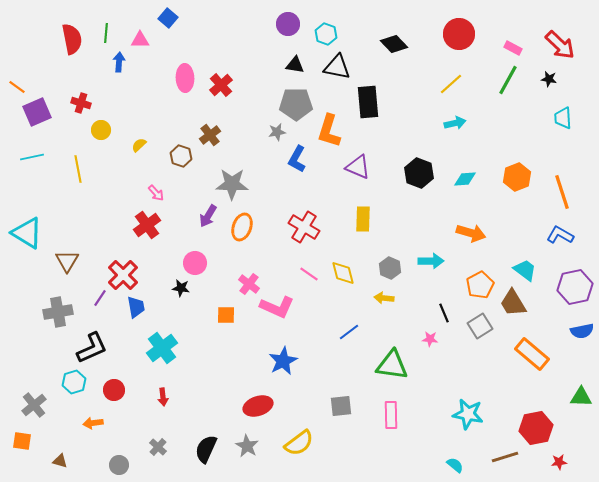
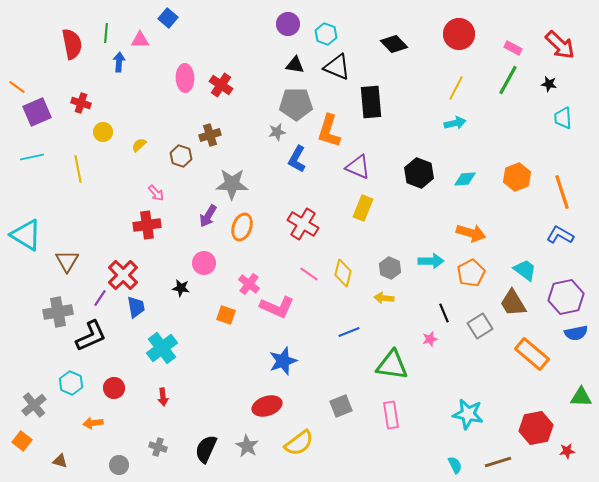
red semicircle at (72, 39): moved 5 px down
black triangle at (337, 67): rotated 12 degrees clockwise
black star at (549, 79): moved 5 px down
yellow line at (451, 84): moved 5 px right, 4 px down; rotated 20 degrees counterclockwise
red cross at (221, 85): rotated 15 degrees counterclockwise
black rectangle at (368, 102): moved 3 px right
yellow circle at (101, 130): moved 2 px right, 2 px down
brown cross at (210, 135): rotated 20 degrees clockwise
yellow rectangle at (363, 219): moved 11 px up; rotated 20 degrees clockwise
red cross at (147, 225): rotated 28 degrees clockwise
red cross at (304, 227): moved 1 px left, 3 px up
cyan triangle at (27, 233): moved 1 px left, 2 px down
pink circle at (195, 263): moved 9 px right
yellow diamond at (343, 273): rotated 28 degrees clockwise
orange pentagon at (480, 285): moved 9 px left, 12 px up
purple hexagon at (575, 287): moved 9 px left, 10 px down
orange square at (226, 315): rotated 18 degrees clockwise
blue semicircle at (582, 331): moved 6 px left, 2 px down
blue line at (349, 332): rotated 15 degrees clockwise
pink star at (430, 339): rotated 21 degrees counterclockwise
black L-shape at (92, 348): moved 1 px left, 12 px up
blue star at (283, 361): rotated 8 degrees clockwise
cyan hexagon at (74, 382): moved 3 px left, 1 px down; rotated 20 degrees counterclockwise
red circle at (114, 390): moved 2 px up
red ellipse at (258, 406): moved 9 px right
gray square at (341, 406): rotated 15 degrees counterclockwise
pink rectangle at (391, 415): rotated 8 degrees counterclockwise
orange square at (22, 441): rotated 30 degrees clockwise
gray cross at (158, 447): rotated 24 degrees counterclockwise
brown line at (505, 457): moved 7 px left, 5 px down
red star at (559, 462): moved 8 px right, 11 px up
cyan semicircle at (455, 465): rotated 24 degrees clockwise
